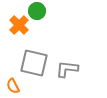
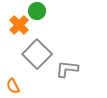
gray square: moved 3 px right, 9 px up; rotated 32 degrees clockwise
